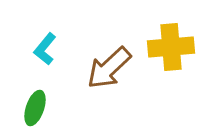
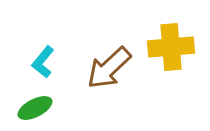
cyan L-shape: moved 2 px left, 13 px down
green ellipse: rotated 44 degrees clockwise
